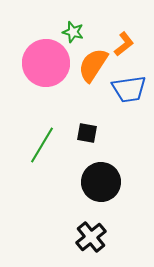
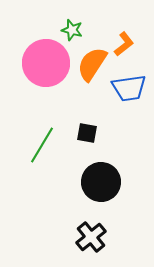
green star: moved 1 px left, 2 px up
orange semicircle: moved 1 px left, 1 px up
blue trapezoid: moved 1 px up
